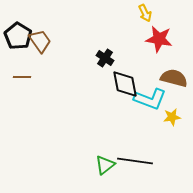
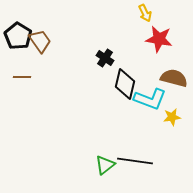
black diamond: rotated 24 degrees clockwise
